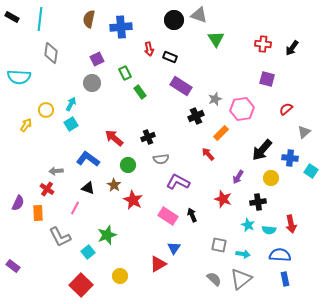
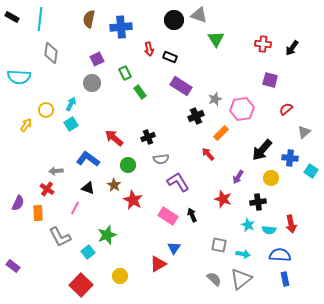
purple square at (267, 79): moved 3 px right, 1 px down
purple L-shape at (178, 182): rotated 30 degrees clockwise
